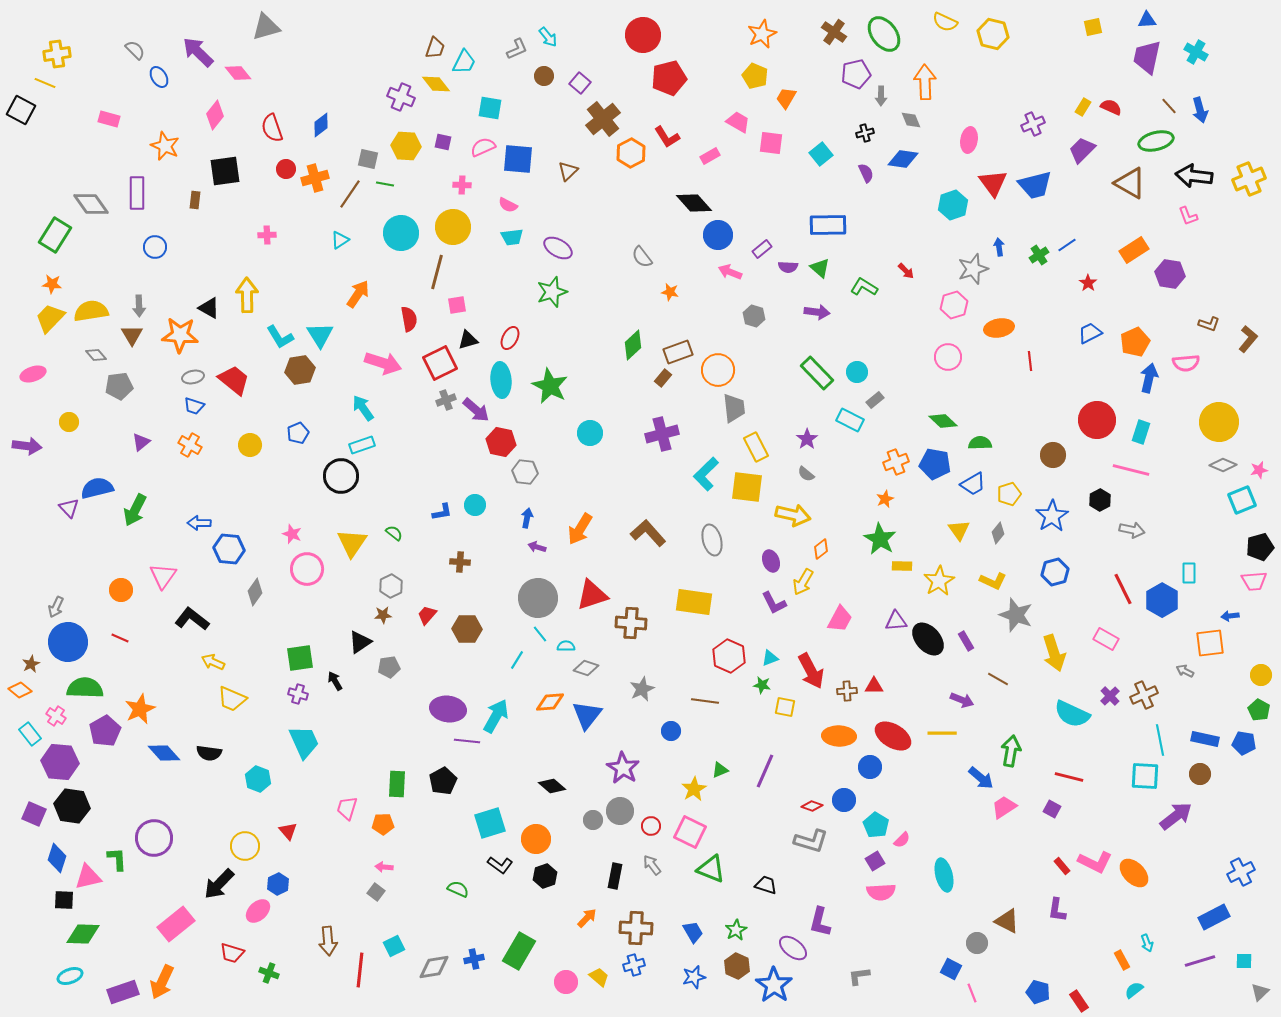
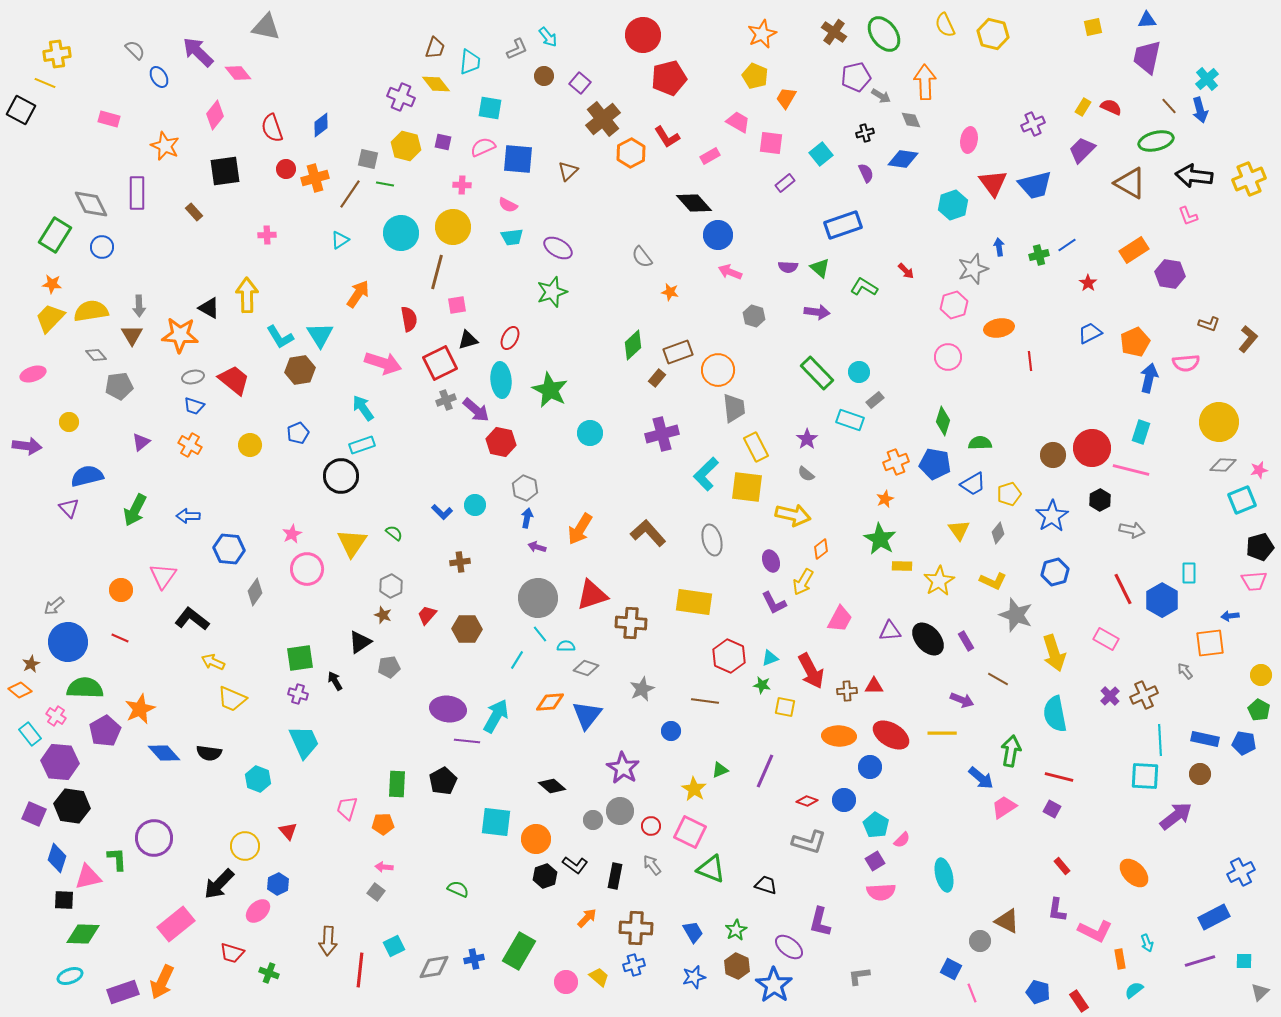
yellow semicircle at (945, 22): moved 3 px down; rotated 40 degrees clockwise
gray triangle at (266, 27): rotated 28 degrees clockwise
cyan cross at (1196, 52): moved 11 px right, 27 px down; rotated 20 degrees clockwise
cyan trapezoid at (464, 62): moved 6 px right; rotated 20 degrees counterclockwise
purple pentagon at (856, 74): moved 3 px down
gray arrow at (881, 96): rotated 60 degrees counterclockwise
yellow hexagon at (406, 146): rotated 12 degrees clockwise
brown rectangle at (195, 200): moved 1 px left, 12 px down; rotated 48 degrees counterclockwise
gray diamond at (91, 204): rotated 9 degrees clockwise
blue rectangle at (828, 225): moved 15 px right; rotated 18 degrees counterclockwise
blue circle at (155, 247): moved 53 px left
purple rectangle at (762, 249): moved 23 px right, 66 px up
green cross at (1039, 255): rotated 18 degrees clockwise
cyan circle at (857, 372): moved 2 px right
brown rectangle at (663, 378): moved 6 px left
green star at (550, 386): moved 4 px down
cyan rectangle at (850, 420): rotated 8 degrees counterclockwise
red circle at (1097, 420): moved 5 px left, 28 px down
green diamond at (943, 421): rotated 64 degrees clockwise
gray diamond at (1223, 465): rotated 20 degrees counterclockwise
gray hexagon at (525, 472): moved 16 px down; rotated 15 degrees clockwise
blue semicircle at (97, 488): moved 10 px left, 12 px up
blue L-shape at (442, 512): rotated 55 degrees clockwise
blue arrow at (199, 523): moved 11 px left, 7 px up
pink star at (292, 534): rotated 24 degrees clockwise
brown cross at (460, 562): rotated 12 degrees counterclockwise
gray arrow at (56, 607): moved 2 px left, 1 px up; rotated 25 degrees clockwise
brown star at (383, 615): rotated 24 degrees clockwise
purple triangle at (896, 621): moved 6 px left, 10 px down
gray arrow at (1185, 671): rotated 24 degrees clockwise
cyan semicircle at (1072, 714): moved 17 px left; rotated 54 degrees clockwise
red ellipse at (893, 736): moved 2 px left, 1 px up
cyan line at (1160, 740): rotated 8 degrees clockwise
red line at (1069, 777): moved 10 px left
yellow star at (694, 789): rotated 10 degrees counterclockwise
red diamond at (812, 806): moved 5 px left, 5 px up
cyan square at (490, 823): moved 6 px right, 1 px up; rotated 24 degrees clockwise
gray L-shape at (811, 841): moved 2 px left, 1 px down
pink L-shape at (1095, 862): moved 69 px down
black L-shape at (500, 865): moved 75 px right
brown arrow at (328, 941): rotated 8 degrees clockwise
gray circle at (977, 943): moved 3 px right, 2 px up
purple ellipse at (793, 948): moved 4 px left, 1 px up
orange rectangle at (1122, 960): moved 2 px left, 1 px up; rotated 18 degrees clockwise
